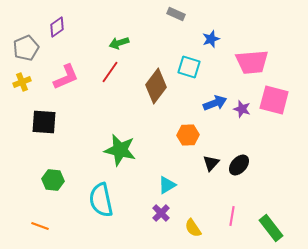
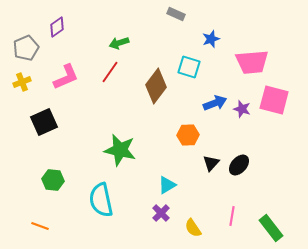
black square: rotated 28 degrees counterclockwise
